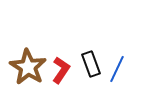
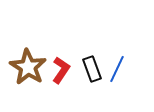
black rectangle: moved 1 px right, 5 px down
